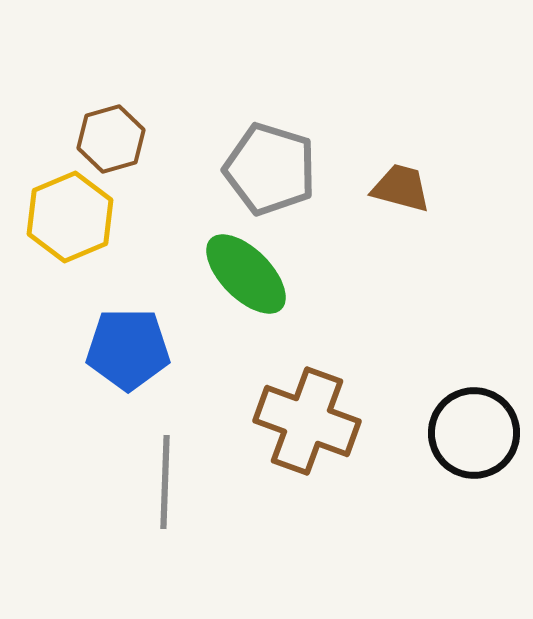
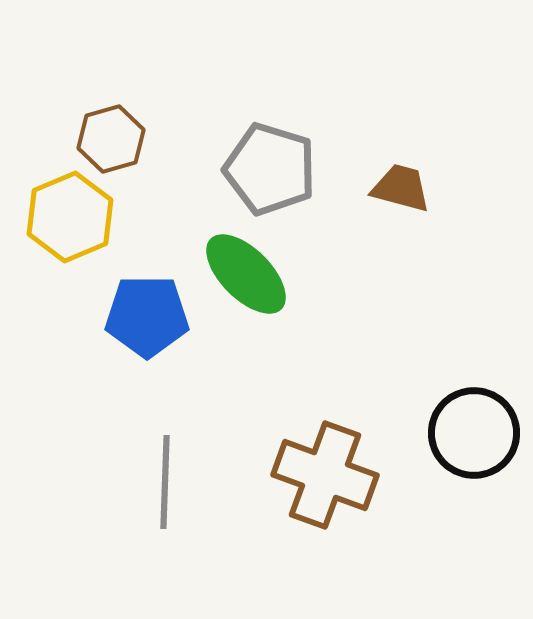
blue pentagon: moved 19 px right, 33 px up
brown cross: moved 18 px right, 54 px down
